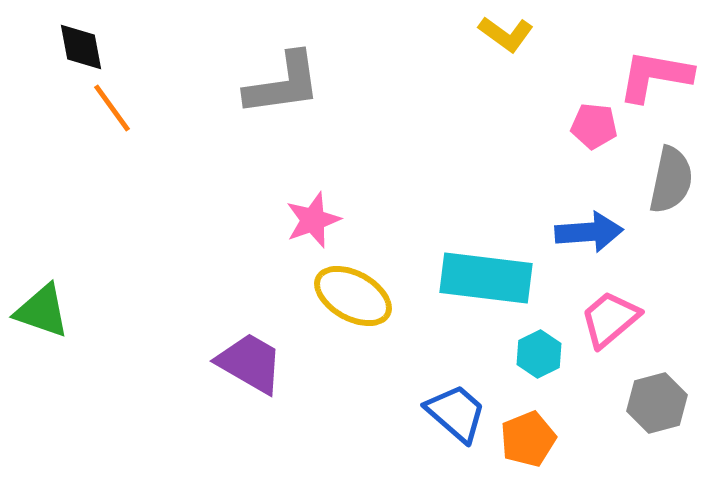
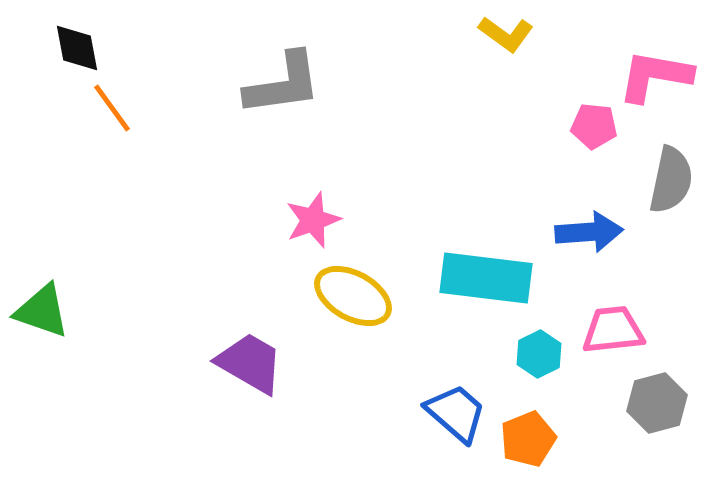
black diamond: moved 4 px left, 1 px down
pink trapezoid: moved 3 px right, 11 px down; rotated 34 degrees clockwise
